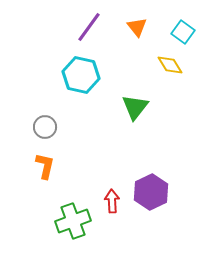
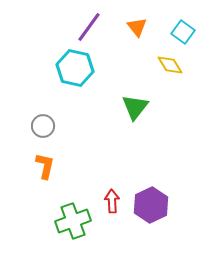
cyan hexagon: moved 6 px left, 7 px up
gray circle: moved 2 px left, 1 px up
purple hexagon: moved 13 px down
